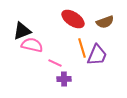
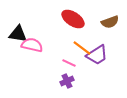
brown semicircle: moved 5 px right
black triangle: moved 4 px left, 3 px down; rotated 30 degrees clockwise
orange line: rotated 36 degrees counterclockwise
purple trapezoid: rotated 35 degrees clockwise
pink line: moved 14 px right
purple cross: moved 3 px right, 2 px down; rotated 24 degrees counterclockwise
